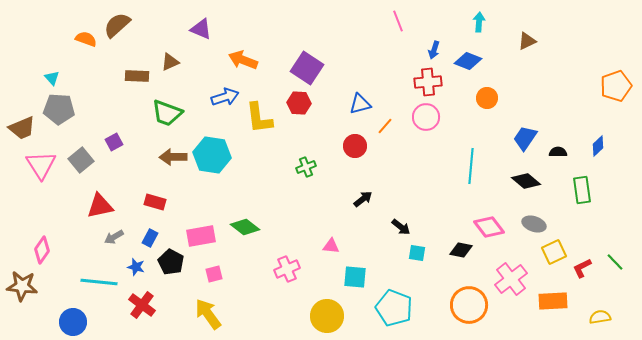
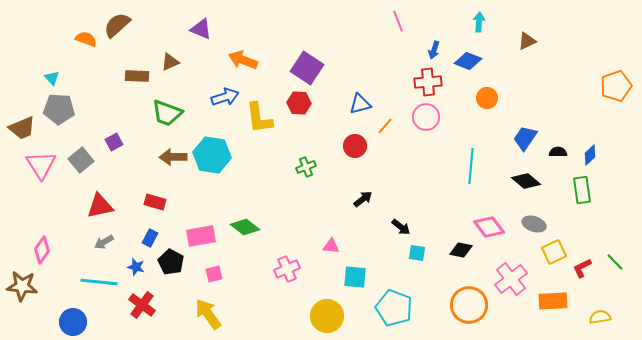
blue diamond at (598, 146): moved 8 px left, 9 px down
gray arrow at (114, 237): moved 10 px left, 5 px down
